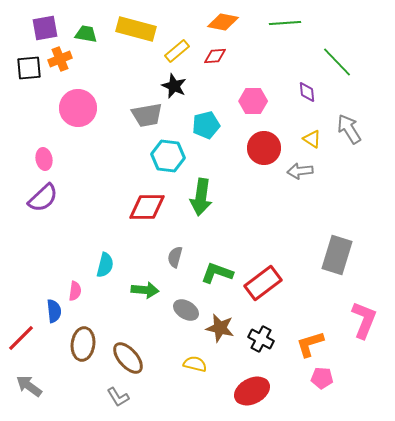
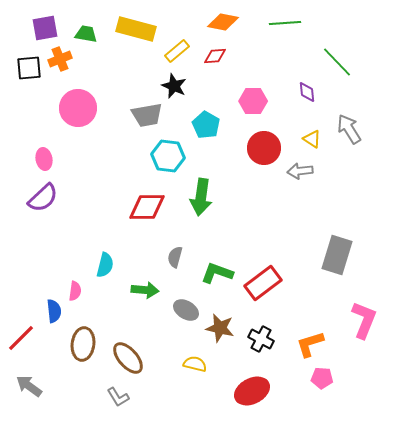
cyan pentagon at (206, 125): rotated 28 degrees counterclockwise
